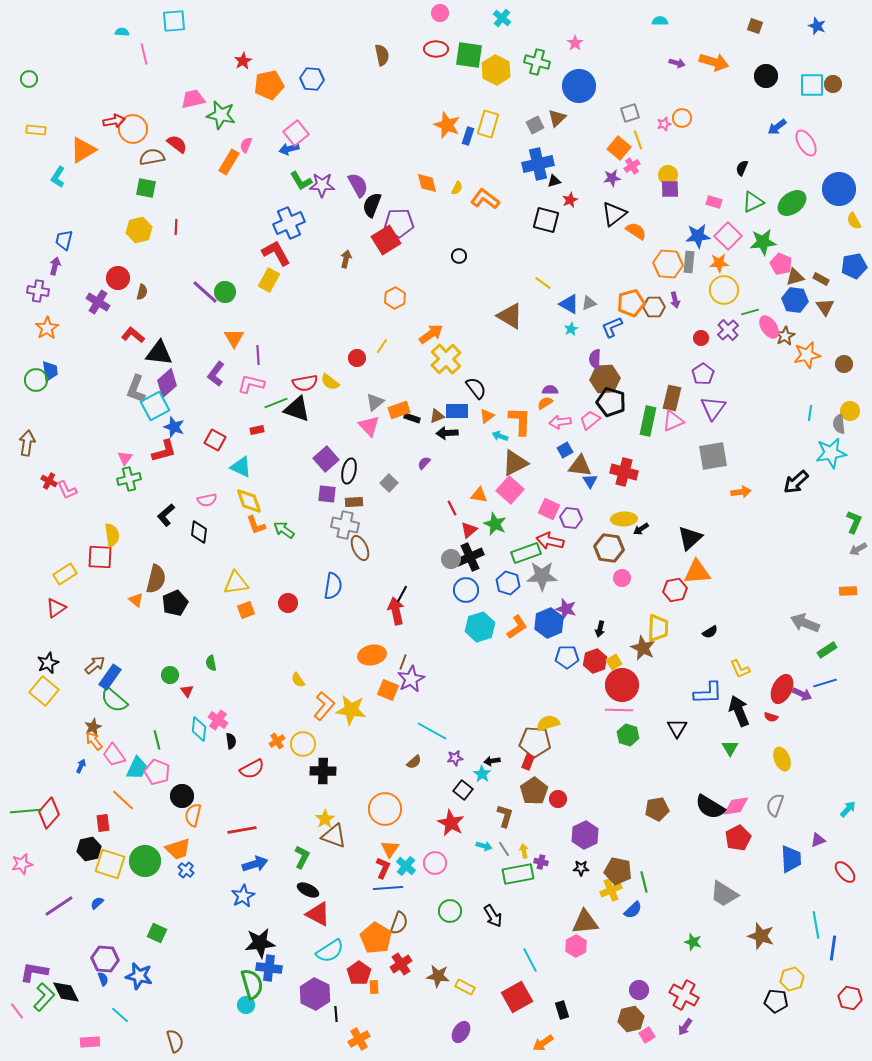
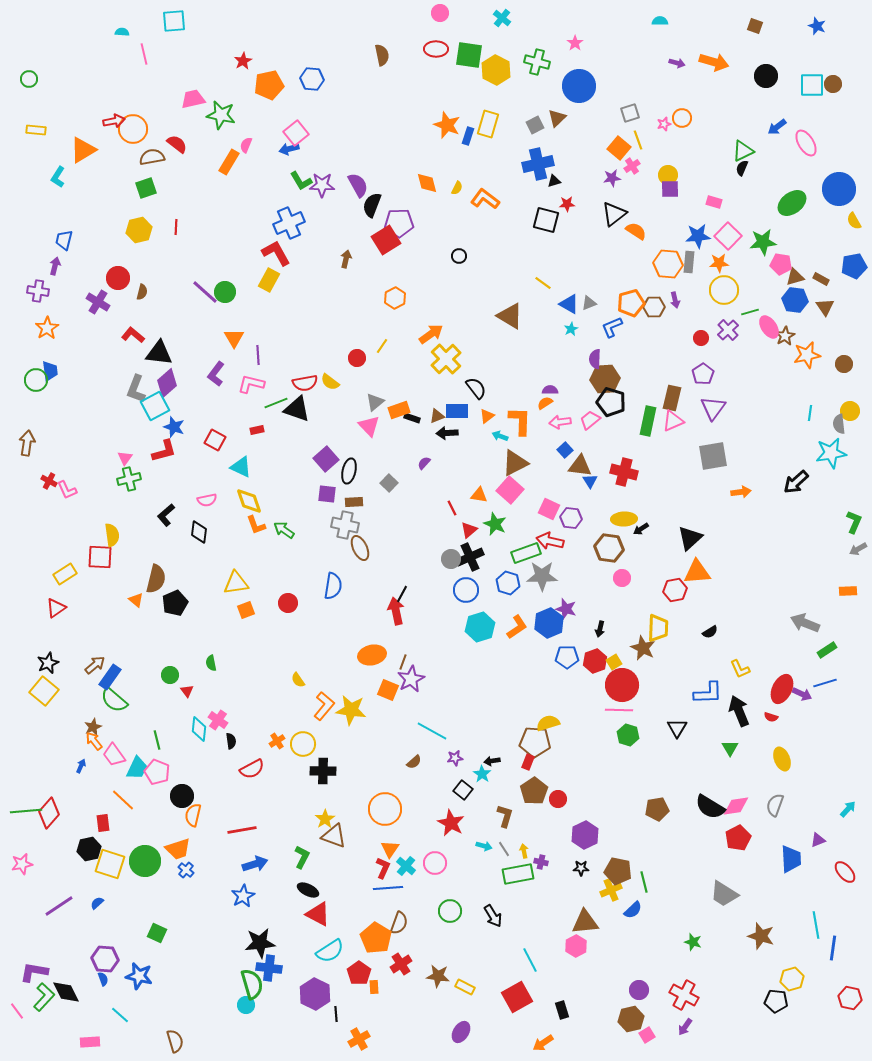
green square at (146, 188): rotated 30 degrees counterclockwise
red star at (570, 200): moved 3 px left, 4 px down; rotated 21 degrees clockwise
green triangle at (753, 202): moved 10 px left, 51 px up
pink pentagon at (781, 264): rotated 15 degrees counterclockwise
blue square at (565, 450): rotated 14 degrees counterclockwise
